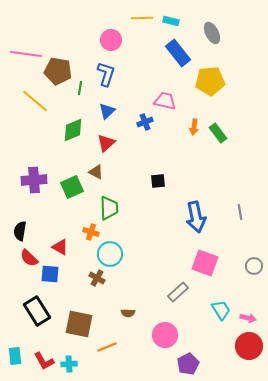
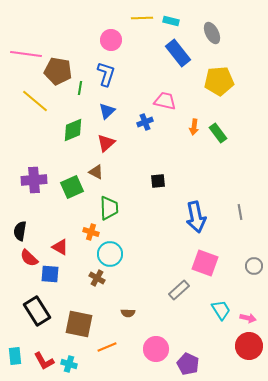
yellow pentagon at (210, 81): moved 9 px right
gray rectangle at (178, 292): moved 1 px right, 2 px up
pink circle at (165, 335): moved 9 px left, 14 px down
cyan cross at (69, 364): rotated 21 degrees clockwise
purple pentagon at (188, 364): rotated 20 degrees counterclockwise
